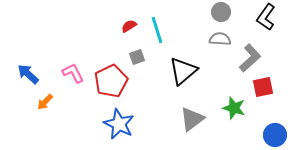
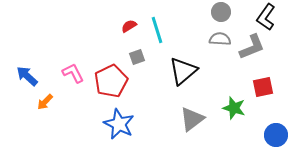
gray L-shape: moved 2 px right, 11 px up; rotated 20 degrees clockwise
blue arrow: moved 1 px left, 2 px down
blue circle: moved 1 px right
